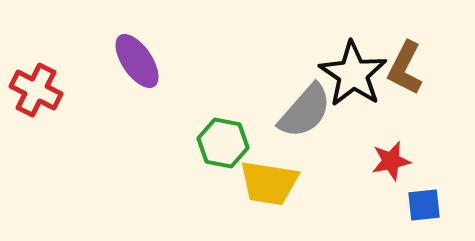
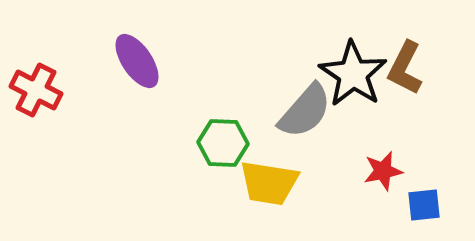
green hexagon: rotated 9 degrees counterclockwise
red star: moved 8 px left, 10 px down
